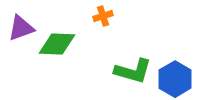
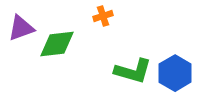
green diamond: rotated 9 degrees counterclockwise
blue hexagon: moved 6 px up
